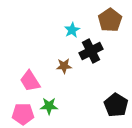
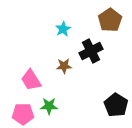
cyan star: moved 9 px left, 1 px up
pink trapezoid: moved 1 px right, 1 px up
